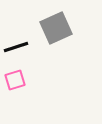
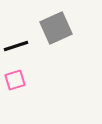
black line: moved 1 px up
